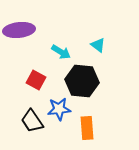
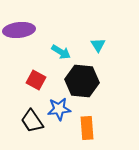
cyan triangle: rotated 21 degrees clockwise
